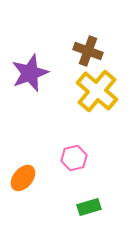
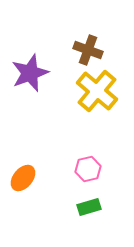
brown cross: moved 1 px up
pink hexagon: moved 14 px right, 11 px down
